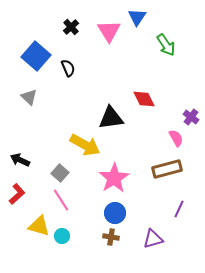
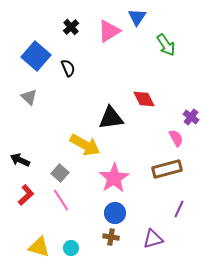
pink triangle: rotated 30 degrees clockwise
red L-shape: moved 9 px right, 1 px down
yellow triangle: moved 21 px down
cyan circle: moved 9 px right, 12 px down
